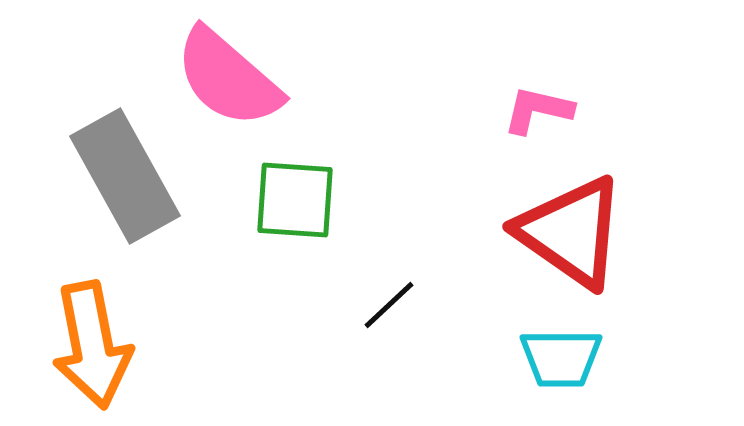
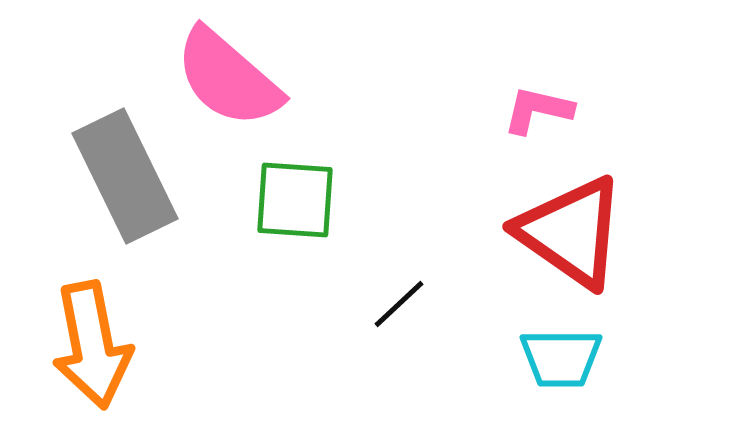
gray rectangle: rotated 3 degrees clockwise
black line: moved 10 px right, 1 px up
